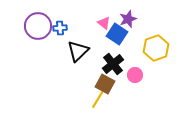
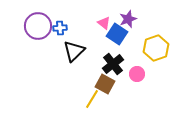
black triangle: moved 4 px left
pink circle: moved 2 px right, 1 px up
yellow line: moved 6 px left
